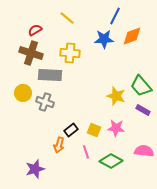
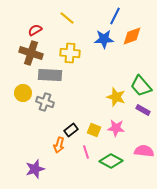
yellow star: moved 1 px down
